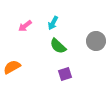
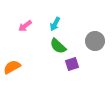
cyan arrow: moved 2 px right, 1 px down
gray circle: moved 1 px left
purple square: moved 7 px right, 10 px up
